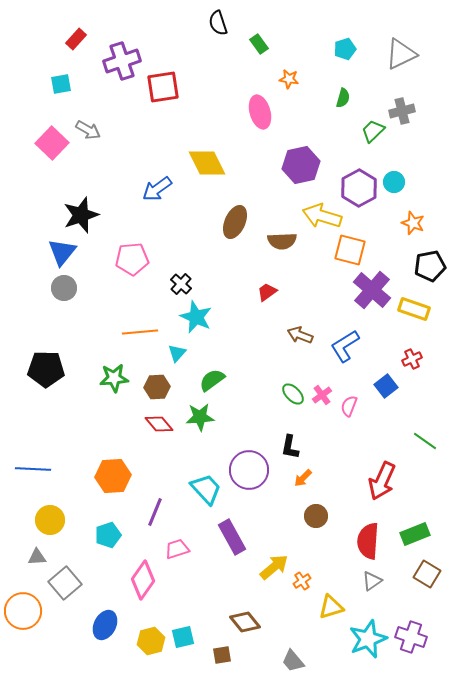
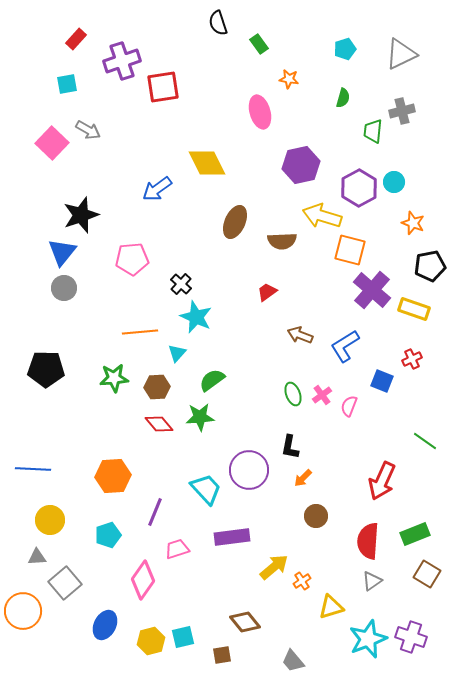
cyan square at (61, 84): moved 6 px right
green trapezoid at (373, 131): rotated 40 degrees counterclockwise
blue square at (386, 386): moved 4 px left, 5 px up; rotated 30 degrees counterclockwise
green ellipse at (293, 394): rotated 25 degrees clockwise
purple rectangle at (232, 537): rotated 68 degrees counterclockwise
